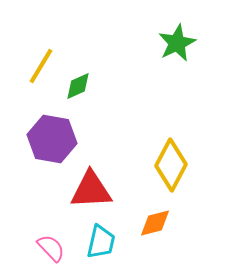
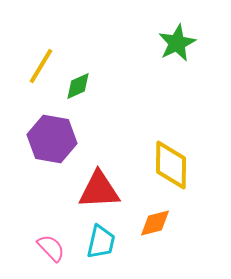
yellow diamond: rotated 27 degrees counterclockwise
red triangle: moved 8 px right
